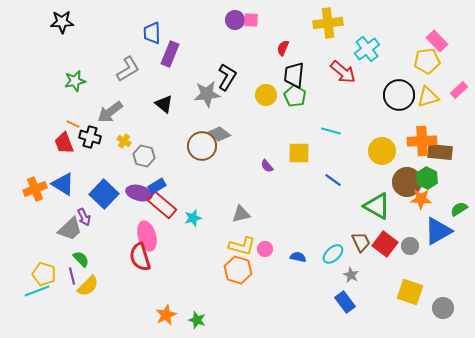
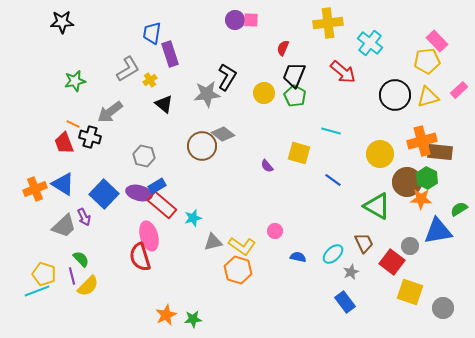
blue trapezoid at (152, 33): rotated 10 degrees clockwise
cyan cross at (367, 49): moved 3 px right, 6 px up; rotated 15 degrees counterclockwise
purple rectangle at (170, 54): rotated 40 degrees counterclockwise
black trapezoid at (294, 75): rotated 16 degrees clockwise
yellow circle at (266, 95): moved 2 px left, 2 px up
black circle at (399, 95): moved 4 px left
gray diamond at (219, 134): moved 4 px right
yellow cross at (124, 141): moved 26 px right, 61 px up; rotated 24 degrees clockwise
orange cross at (422, 141): rotated 12 degrees counterclockwise
yellow circle at (382, 151): moved 2 px left, 3 px down
yellow square at (299, 153): rotated 15 degrees clockwise
gray triangle at (241, 214): moved 28 px left, 28 px down
gray trapezoid at (70, 229): moved 6 px left, 3 px up
blue triangle at (438, 231): rotated 20 degrees clockwise
pink ellipse at (147, 236): moved 2 px right
brown trapezoid at (361, 242): moved 3 px right, 1 px down
red square at (385, 244): moved 7 px right, 18 px down
yellow L-shape at (242, 246): rotated 20 degrees clockwise
pink circle at (265, 249): moved 10 px right, 18 px up
gray star at (351, 275): moved 3 px up; rotated 21 degrees clockwise
green star at (197, 320): moved 4 px left, 1 px up; rotated 24 degrees counterclockwise
